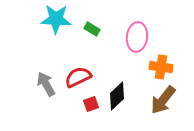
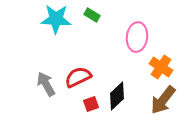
green rectangle: moved 14 px up
orange cross: rotated 25 degrees clockwise
